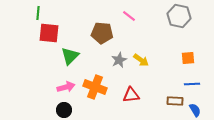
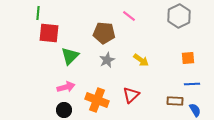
gray hexagon: rotated 20 degrees clockwise
brown pentagon: moved 2 px right
gray star: moved 12 px left
orange cross: moved 2 px right, 13 px down
red triangle: rotated 36 degrees counterclockwise
